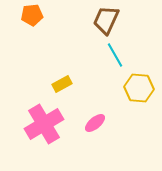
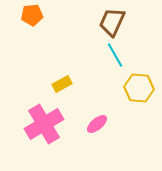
brown trapezoid: moved 6 px right, 2 px down
pink ellipse: moved 2 px right, 1 px down
